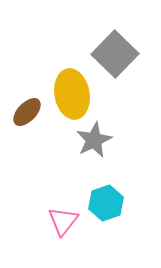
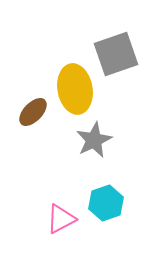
gray square: moved 1 px right; rotated 27 degrees clockwise
yellow ellipse: moved 3 px right, 5 px up
brown ellipse: moved 6 px right
pink triangle: moved 2 px left, 2 px up; rotated 24 degrees clockwise
